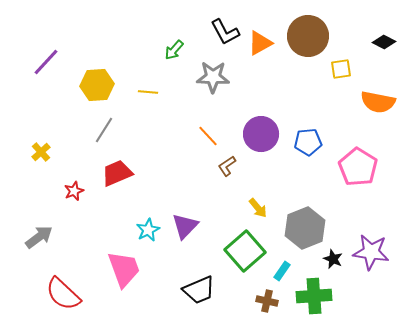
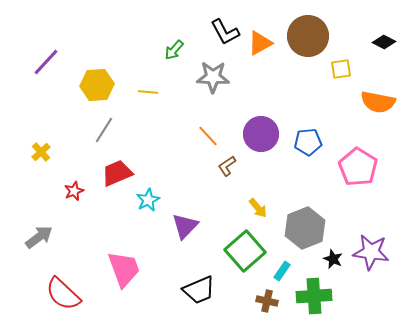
cyan star: moved 30 px up
